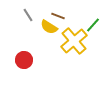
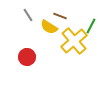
brown line: moved 2 px right
green line: moved 2 px left, 1 px down; rotated 14 degrees counterclockwise
red circle: moved 3 px right, 3 px up
